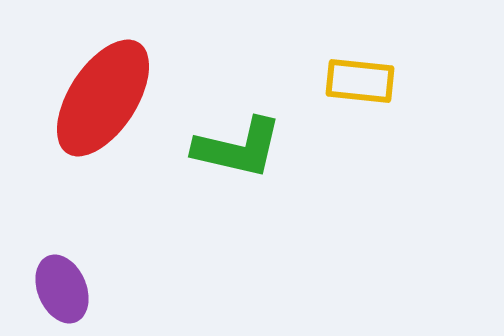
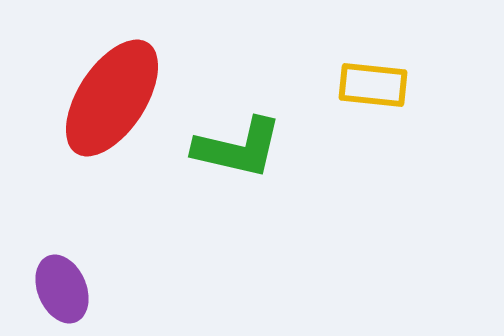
yellow rectangle: moved 13 px right, 4 px down
red ellipse: moved 9 px right
